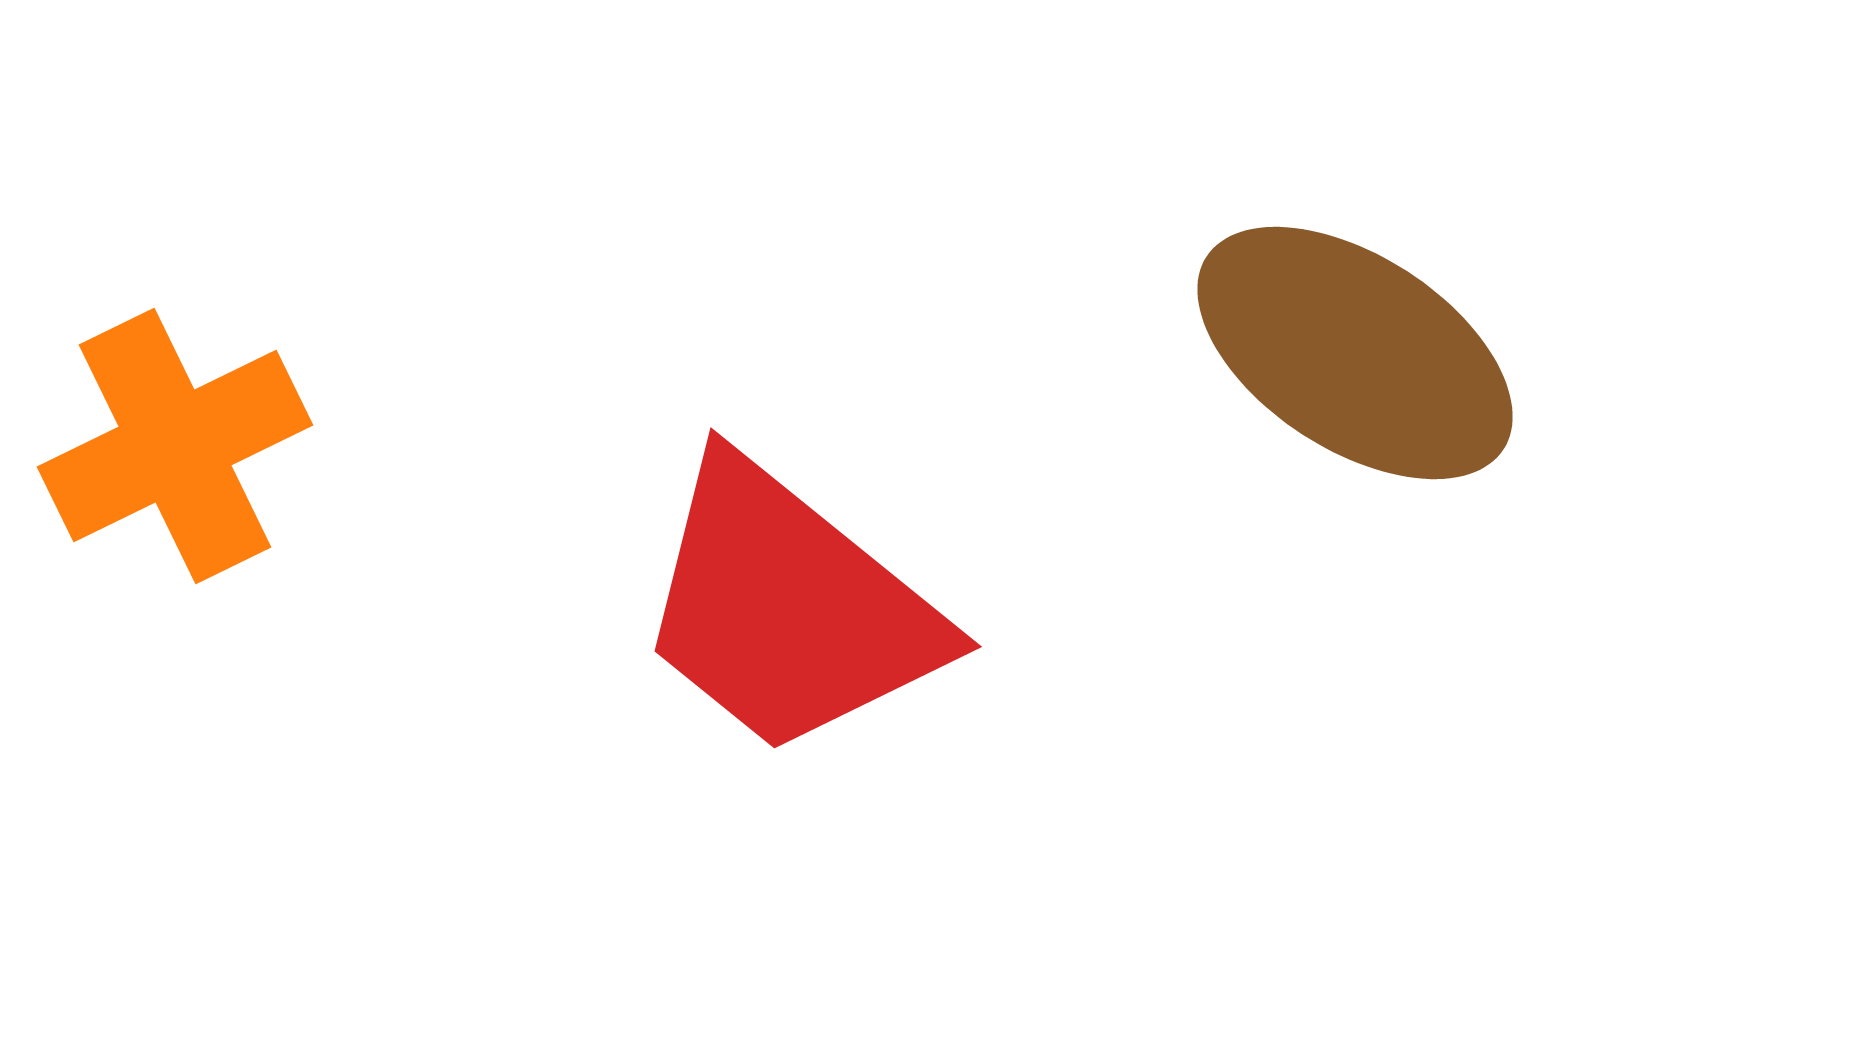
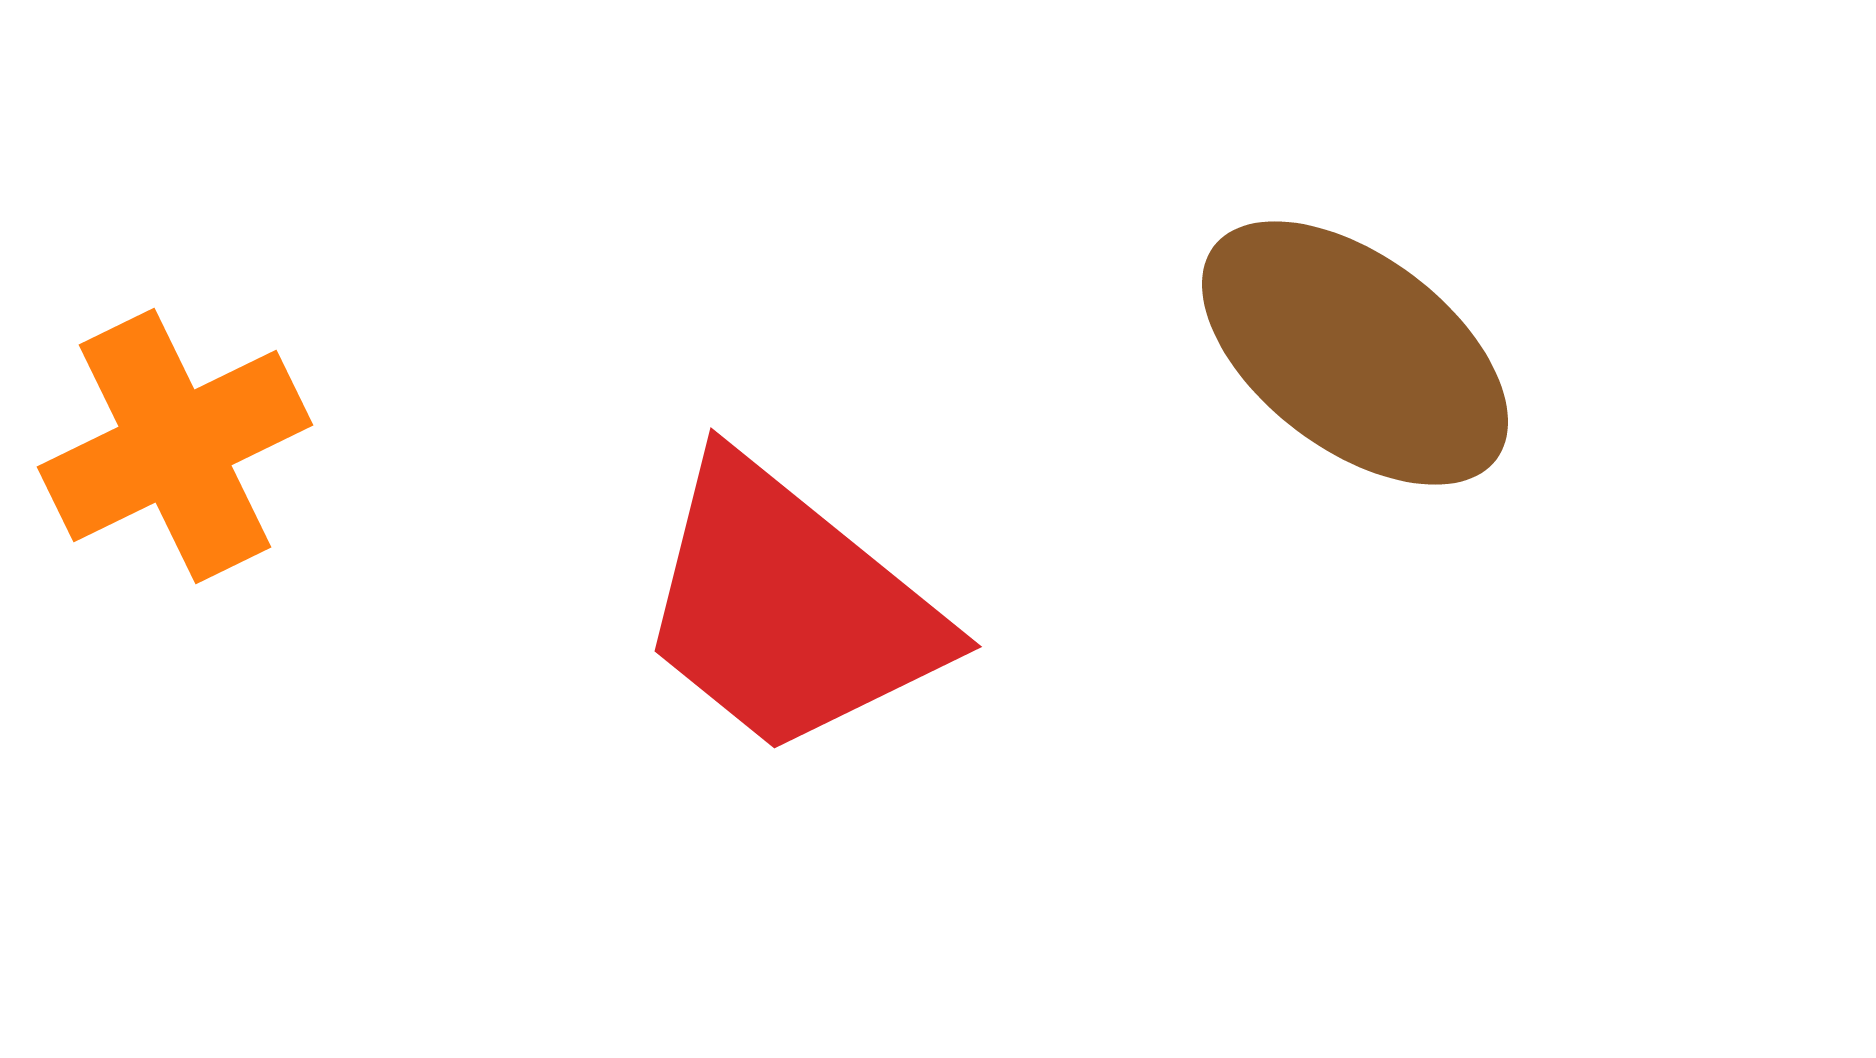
brown ellipse: rotated 4 degrees clockwise
